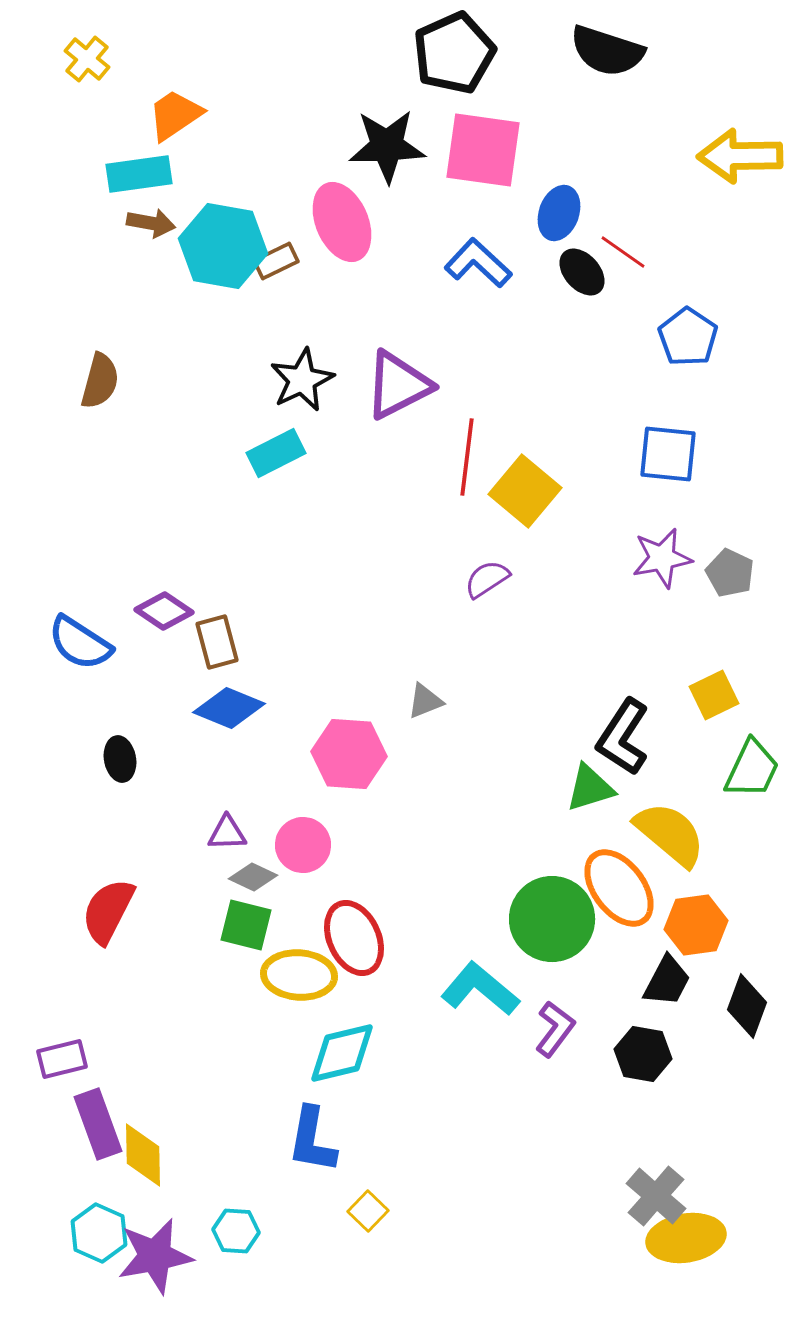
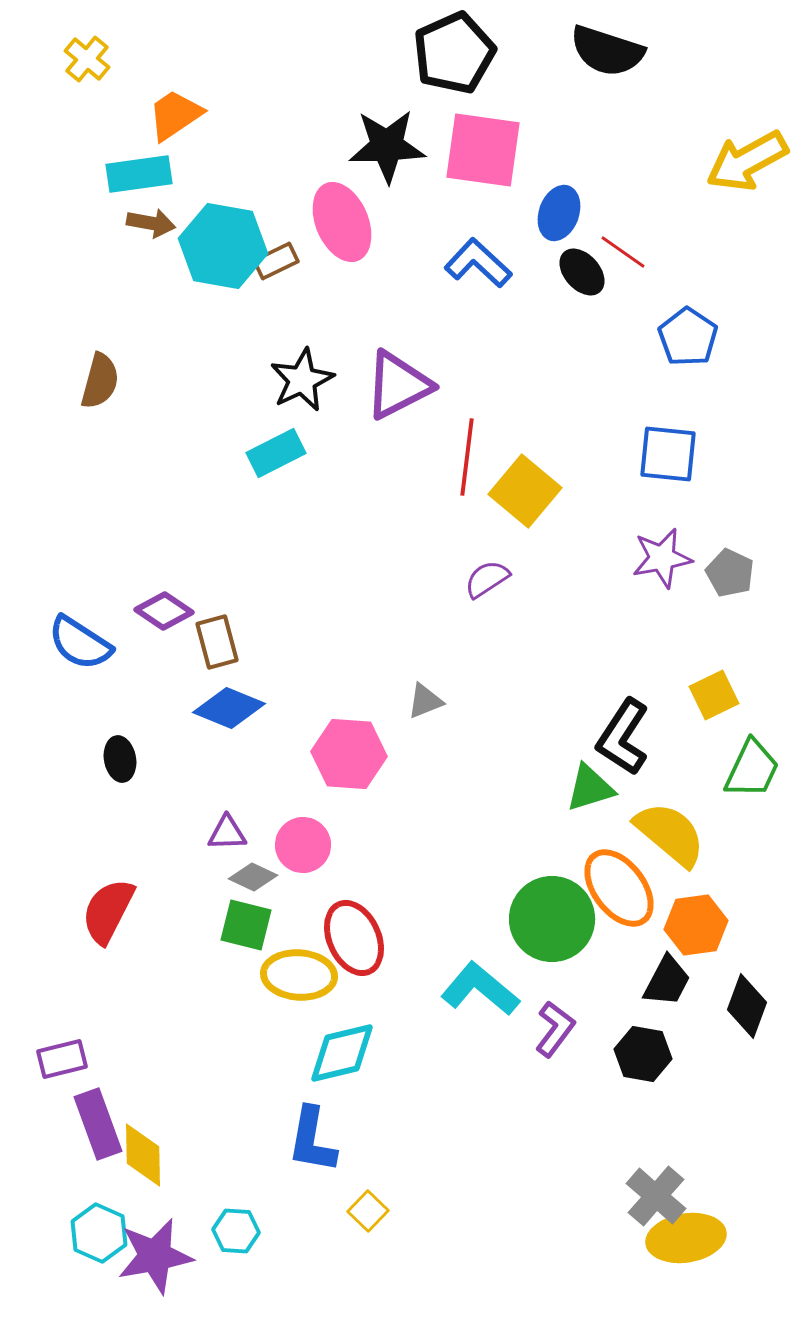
yellow arrow at (740, 156): moved 7 px right, 5 px down; rotated 28 degrees counterclockwise
